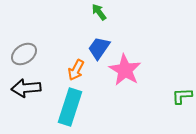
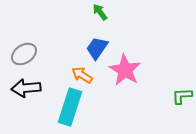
green arrow: moved 1 px right
blue trapezoid: moved 2 px left
orange arrow: moved 6 px right, 5 px down; rotated 95 degrees clockwise
